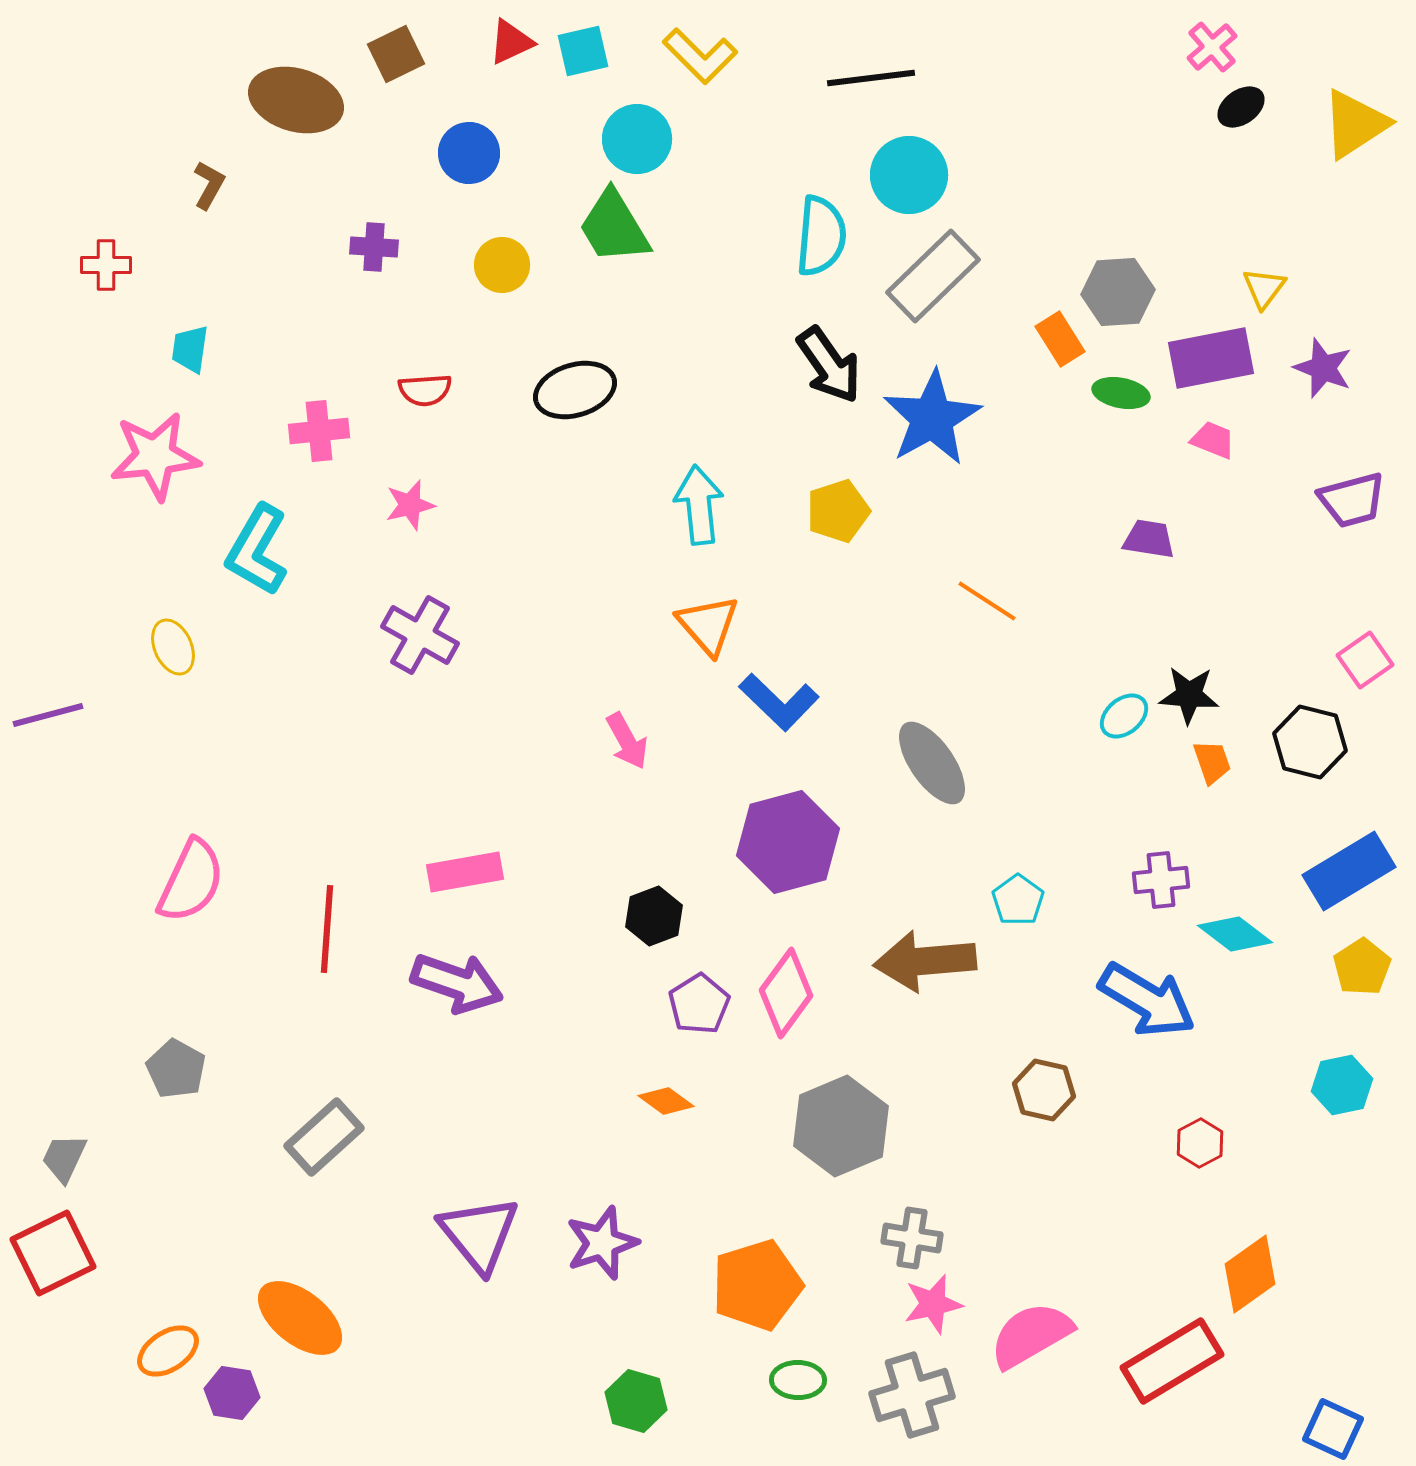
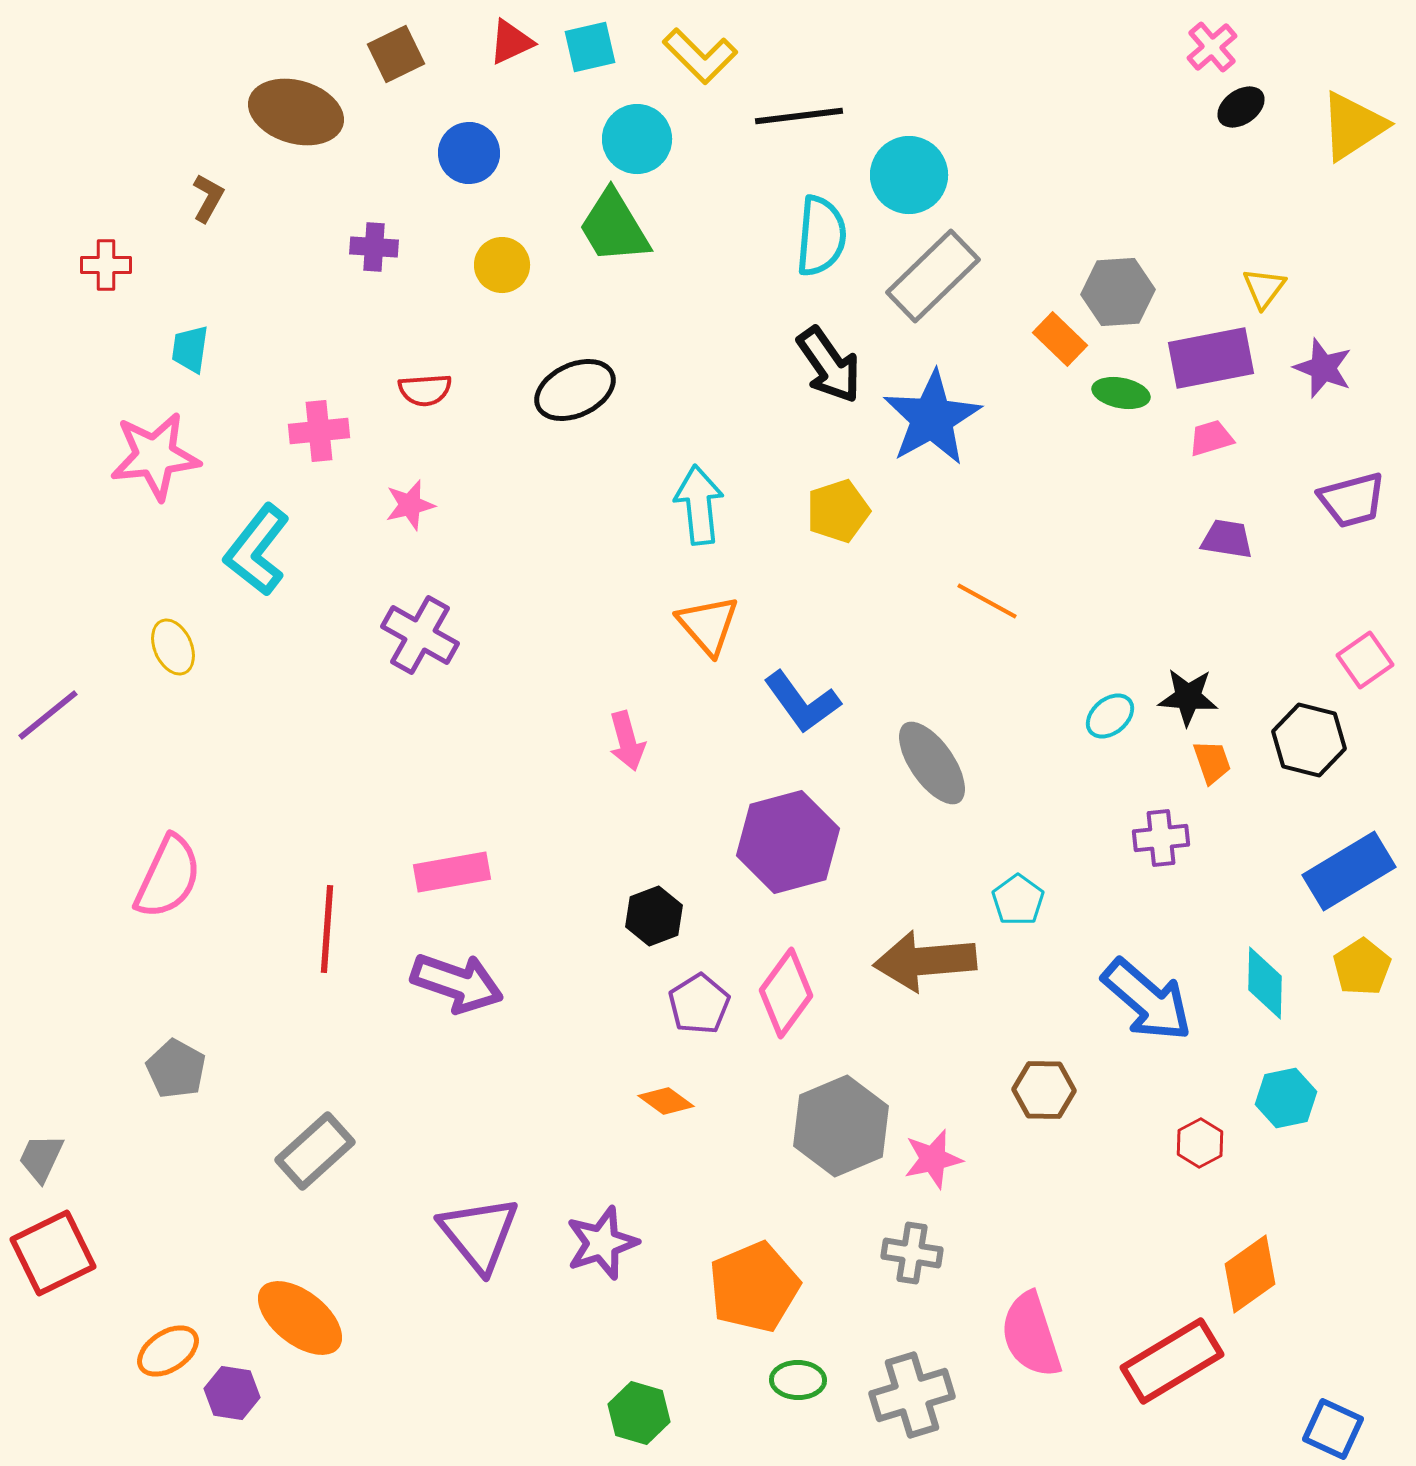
cyan square at (583, 51): moved 7 px right, 4 px up
black line at (871, 78): moved 72 px left, 38 px down
brown ellipse at (296, 100): moved 12 px down
yellow triangle at (1355, 124): moved 2 px left, 2 px down
brown L-shape at (209, 185): moved 1 px left, 13 px down
orange rectangle at (1060, 339): rotated 14 degrees counterclockwise
black ellipse at (575, 390): rotated 8 degrees counterclockwise
pink trapezoid at (1213, 440): moved 2 px left, 2 px up; rotated 39 degrees counterclockwise
purple trapezoid at (1149, 539): moved 78 px right
cyan L-shape at (257, 550): rotated 8 degrees clockwise
orange line at (987, 601): rotated 4 degrees counterclockwise
black star at (1189, 695): moved 1 px left, 2 px down
blue L-shape at (779, 702): moved 23 px right; rotated 10 degrees clockwise
purple line at (48, 715): rotated 24 degrees counterclockwise
cyan ellipse at (1124, 716): moved 14 px left
pink arrow at (627, 741): rotated 14 degrees clockwise
black hexagon at (1310, 742): moved 1 px left, 2 px up
pink rectangle at (465, 872): moved 13 px left
purple cross at (1161, 880): moved 42 px up
pink semicircle at (191, 881): moved 23 px left, 4 px up
cyan diamond at (1235, 934): moved 30 px right, 49 px down; rotated 54 degrees clockwise
blue arrow at (1147, 1000): rotated 10 degrees clockwise
cyan hexagon at (1342, 1085): moved 56 px left, 13 px down
brown hexagon at (1044, 1090): rotated 12 degrees counterclockwise
gray rectangle at (324, 1137): moved 9 px left, 14 px down
gray trapezoid at (64, 1158): moved 23 px left
gray cross at (912, 1238): moved 15 px down
orange pentagon at (757, 1285): moved 3 px left, 2 px down; rotated 6 degrees counterclockwise
pink star at (933, 1304): moved 145 px up
pink semicircle at (1031, 1335): rotated 78 degrees counterclockwise
green hexagon at (636, 1401): moved 3 px right, 12 px down
